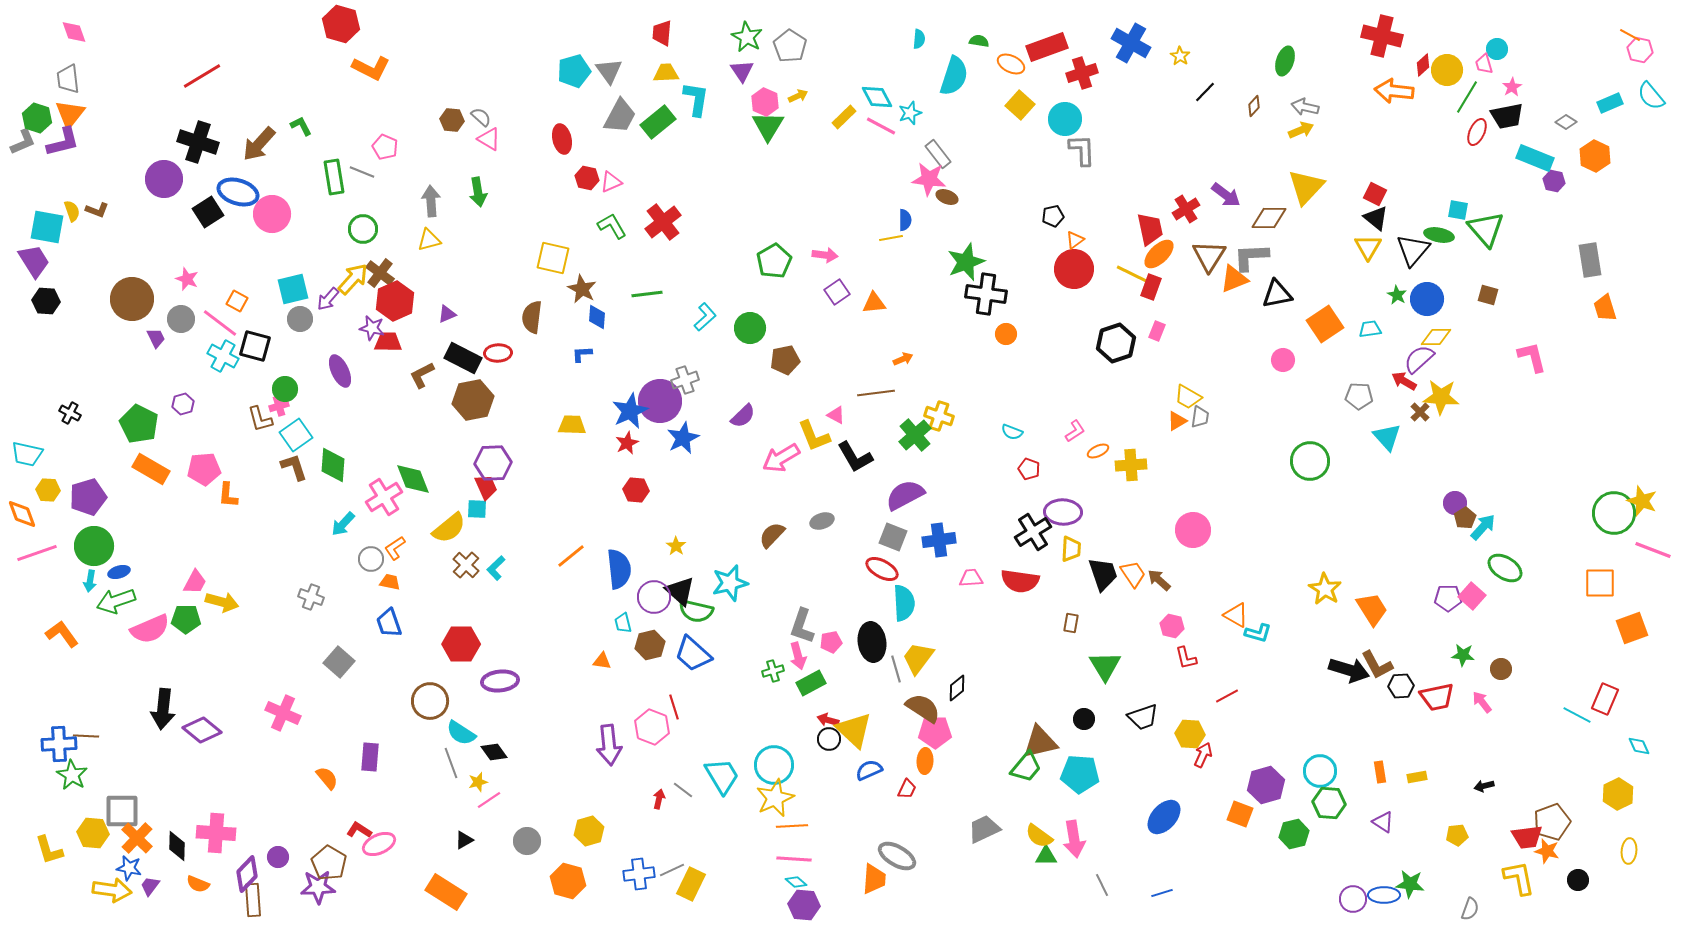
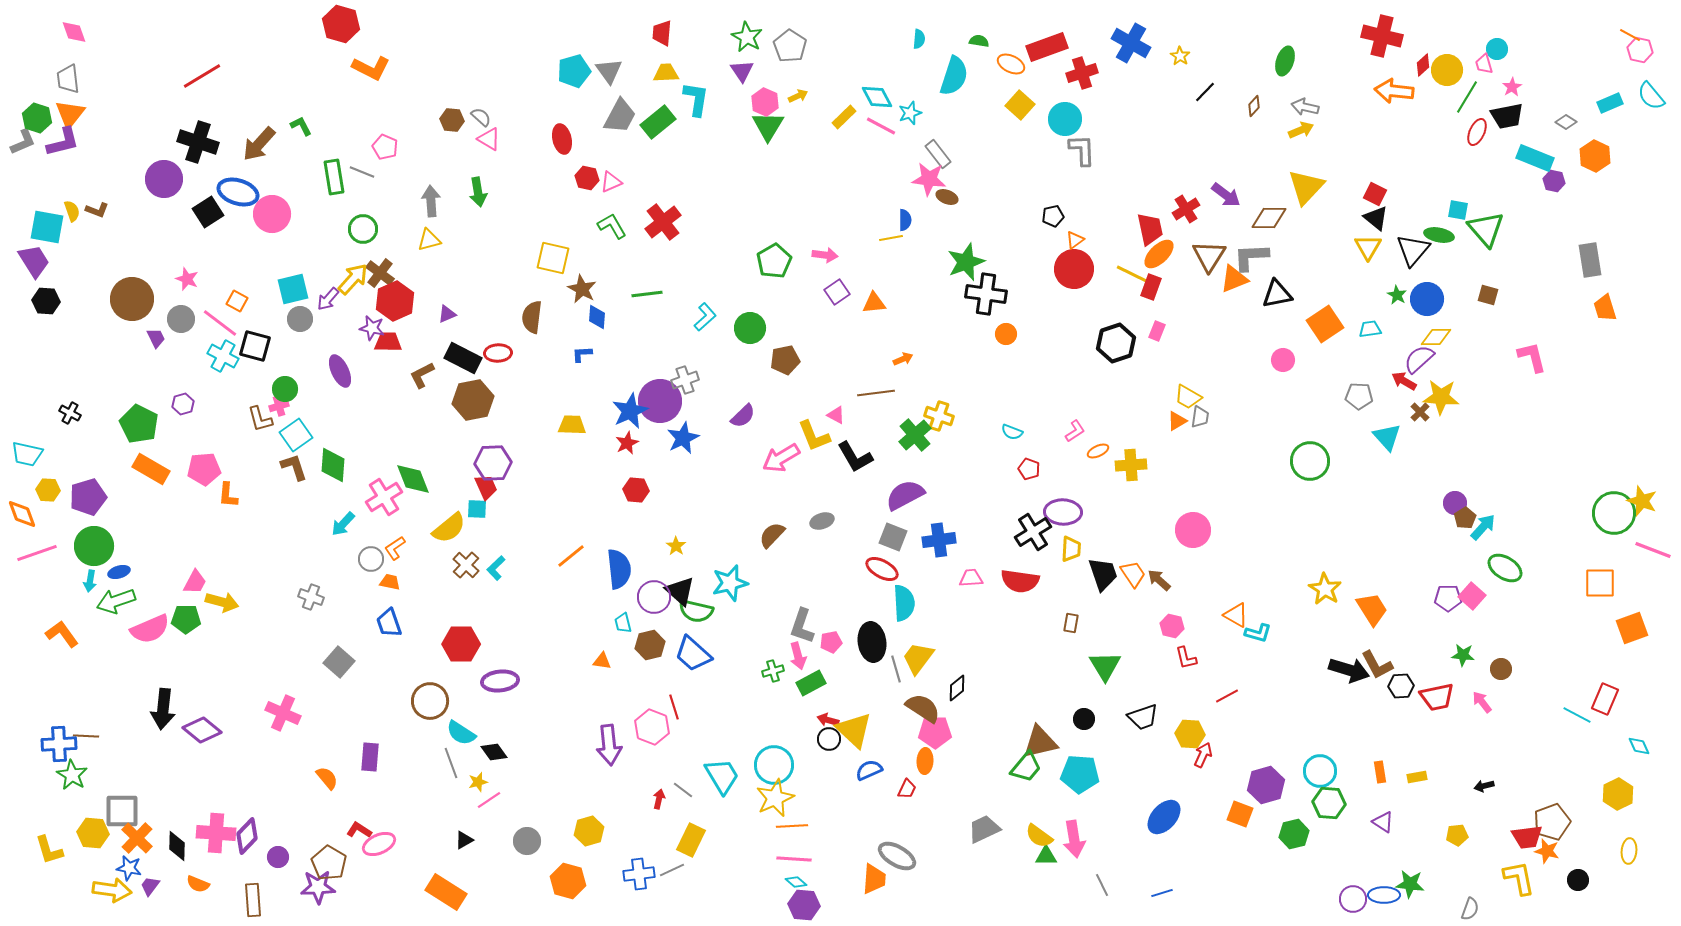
purple diamond at (247, 874): moved 38 px up
yellow rectangle at (691, 884): moved 44 px up
